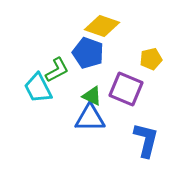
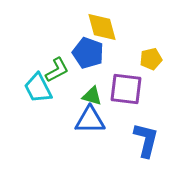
yellow diamond: moved 1 px down; rotated 56 degrees clockwise
purple square: rotated 16 degrees counterclockwise
green triangle: rotated 10 degrees counterclockwise
blue triangle: moved 2 px down
